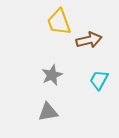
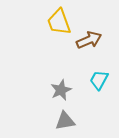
brown arrow: rotated 10 degrees counterclockwise
gray star: moved 9 px right, 15 px down
gray triangle: moved 17 px right, 9 px down
